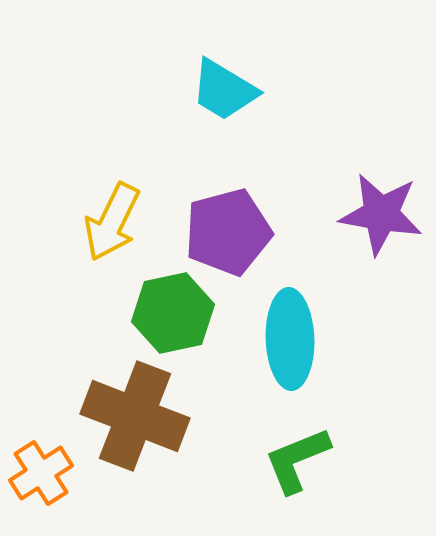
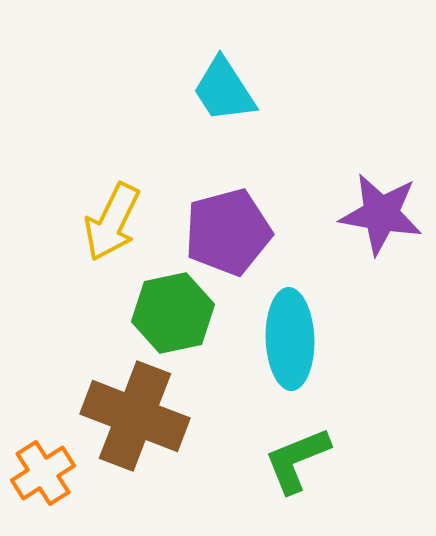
cyan trapezoid: rotated 26 degrees clockwise
orange cross: moved 2 px right
